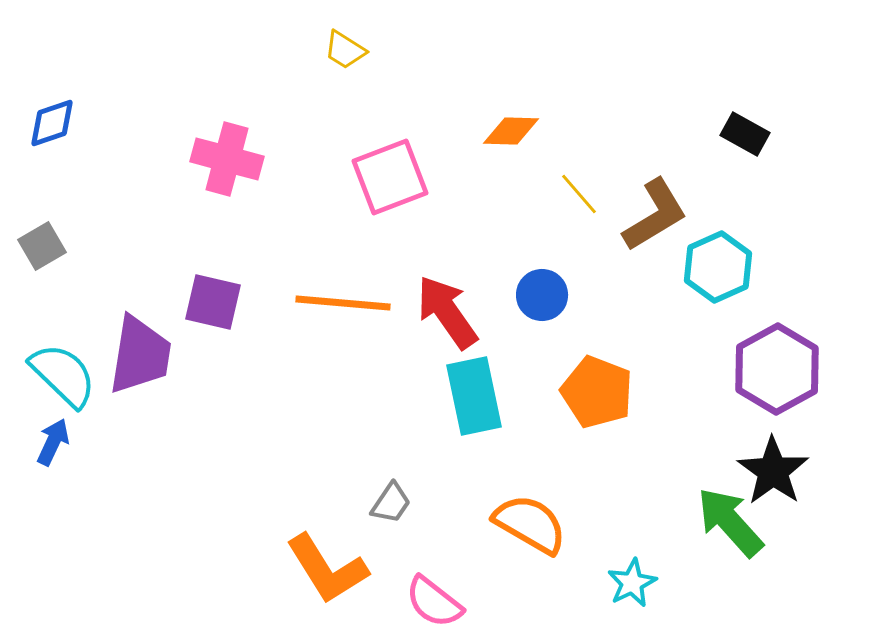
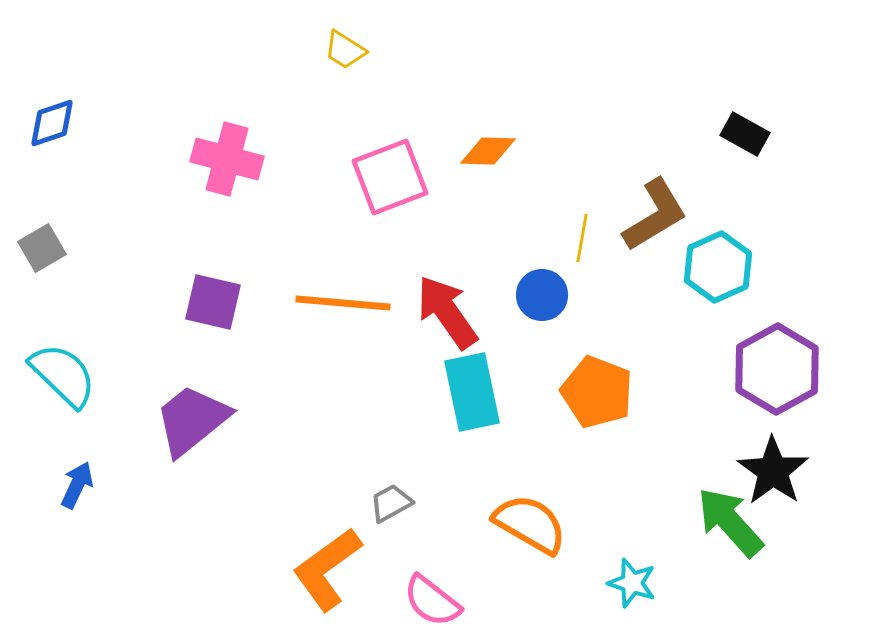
orange diamond: moved 23 px left, 20 px down
yellow line: moved 3 px right, 44 px down; rotated 51 degrees clockwise
gray square: moved 2 px down
purple trapezoid: moved 52 px right, 65 px down; rotated 138 degrees counterclockwise
cyan rectangle: moved 2 px left, 4 px up
blue arrow: moved 24 px right, 43 px down
gray trapezoid: rotated 153 degrees counterclockwise
orange L-shape: rotated 86 degrees clockwise
cyan star: rotated 27 degrees counterclockwise
pink semicircle: moved 2 px left, 1 px up
